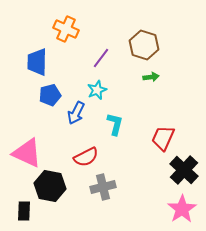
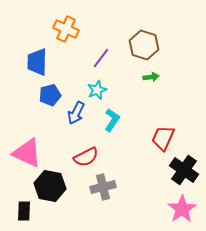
cyan L-shape: moved 3 px left, 4 px up; rotated 20 degrees clockwise
black cross: rotated 8 degrees counterclockwise
